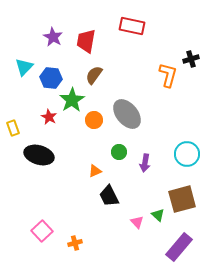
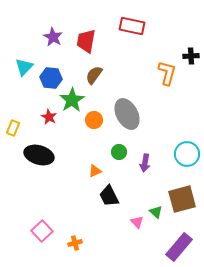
black cross: moved 3 px up; rotated 14 degrees clockwise
orange L-shape: moved 1 px left, 2 px up
gray ellipse: rotated 12 degrees clockwise
yellow rectangle: rotated 42 degrees clockwise
green triangle: moved 2 px left, 3 px up
